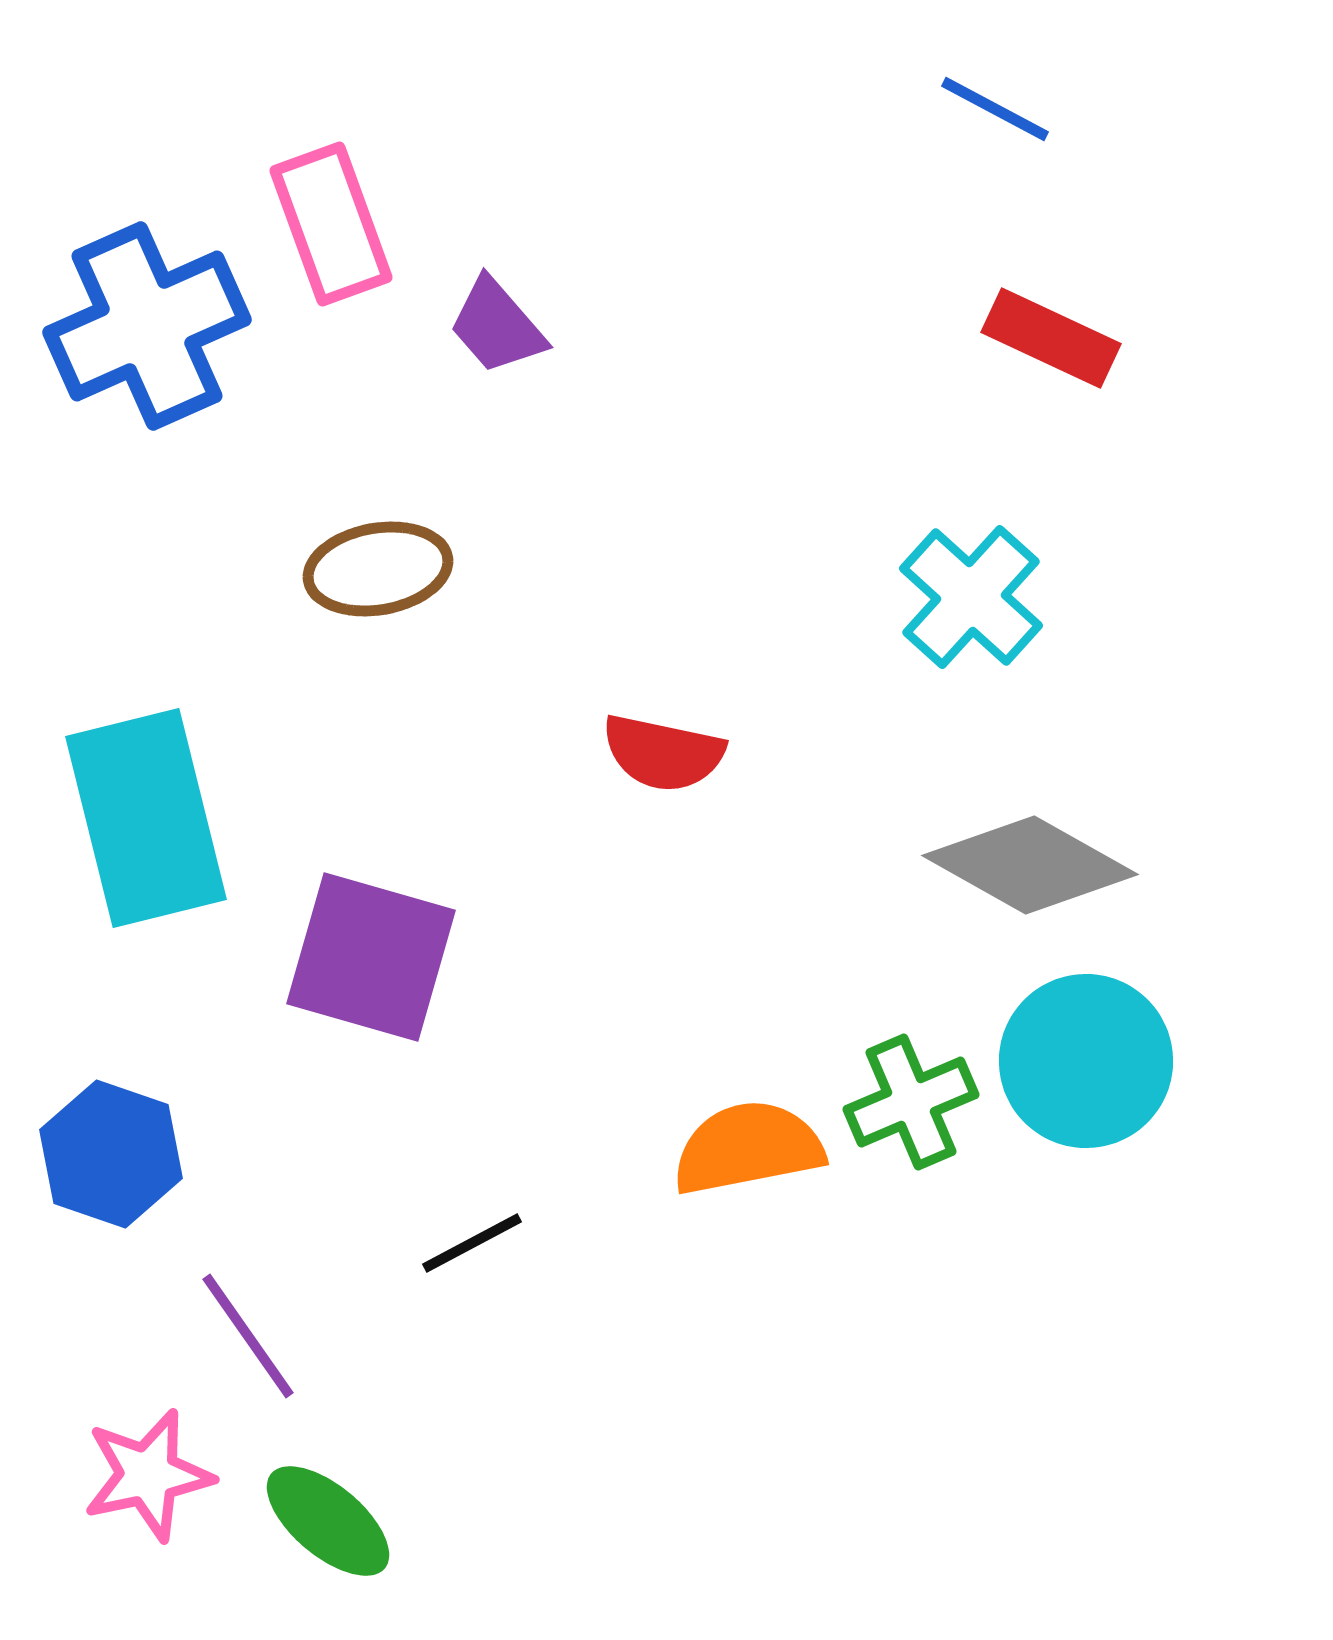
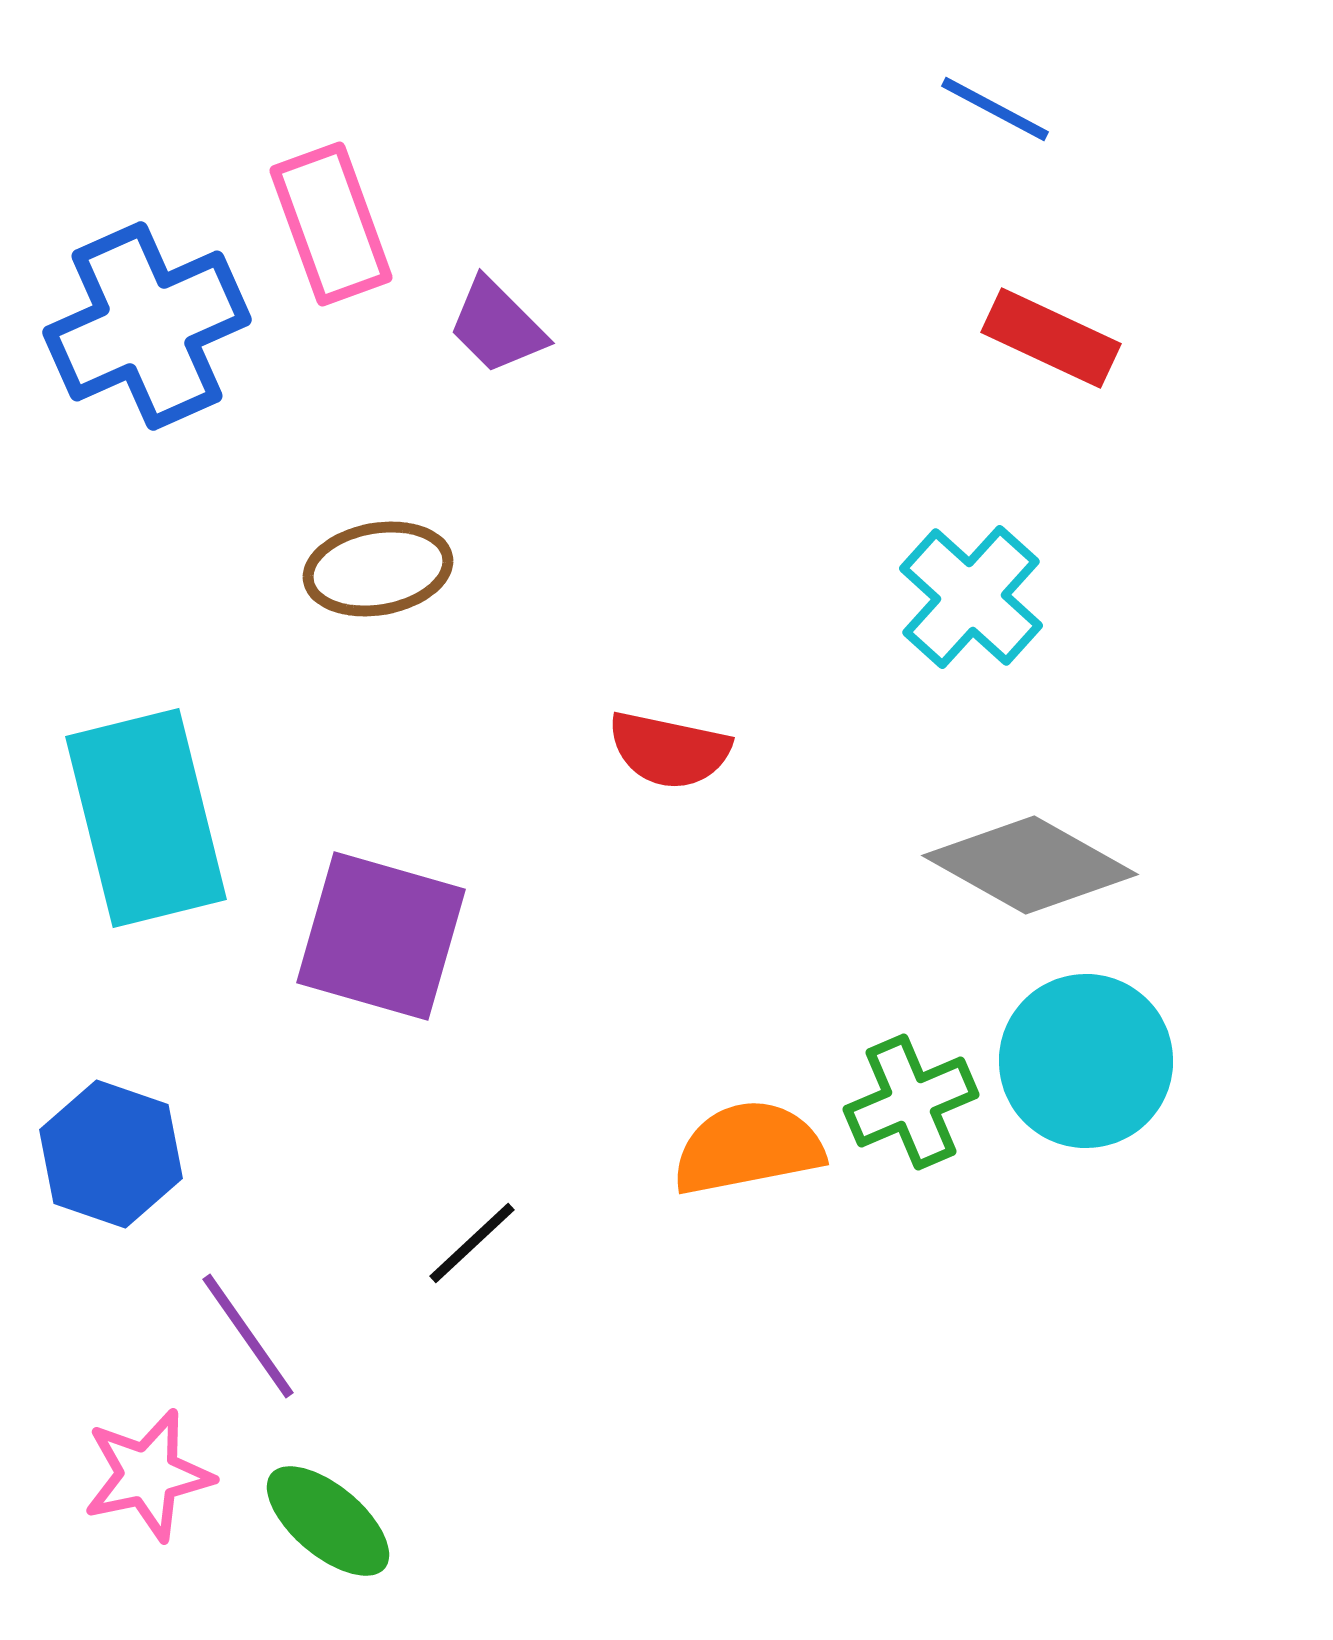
purple trapezoid: rotated 4 degrees counterclockwise
red semicircle: moved 6 px right, 3 px up
purple square: moved 10 px right, 21 px up
black line: rotated 15 degrees counterclockwise
